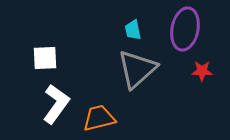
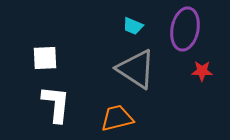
cyan trapezoid: moved 4 px up; rotated 55 degrees counterclockwise
gray triangle: moved 1 px left; rotated 45 degrees counterclockwise
white L-shape: rotated 30 degrees counterclockwise
orange trapezoid: moved 18 px right
